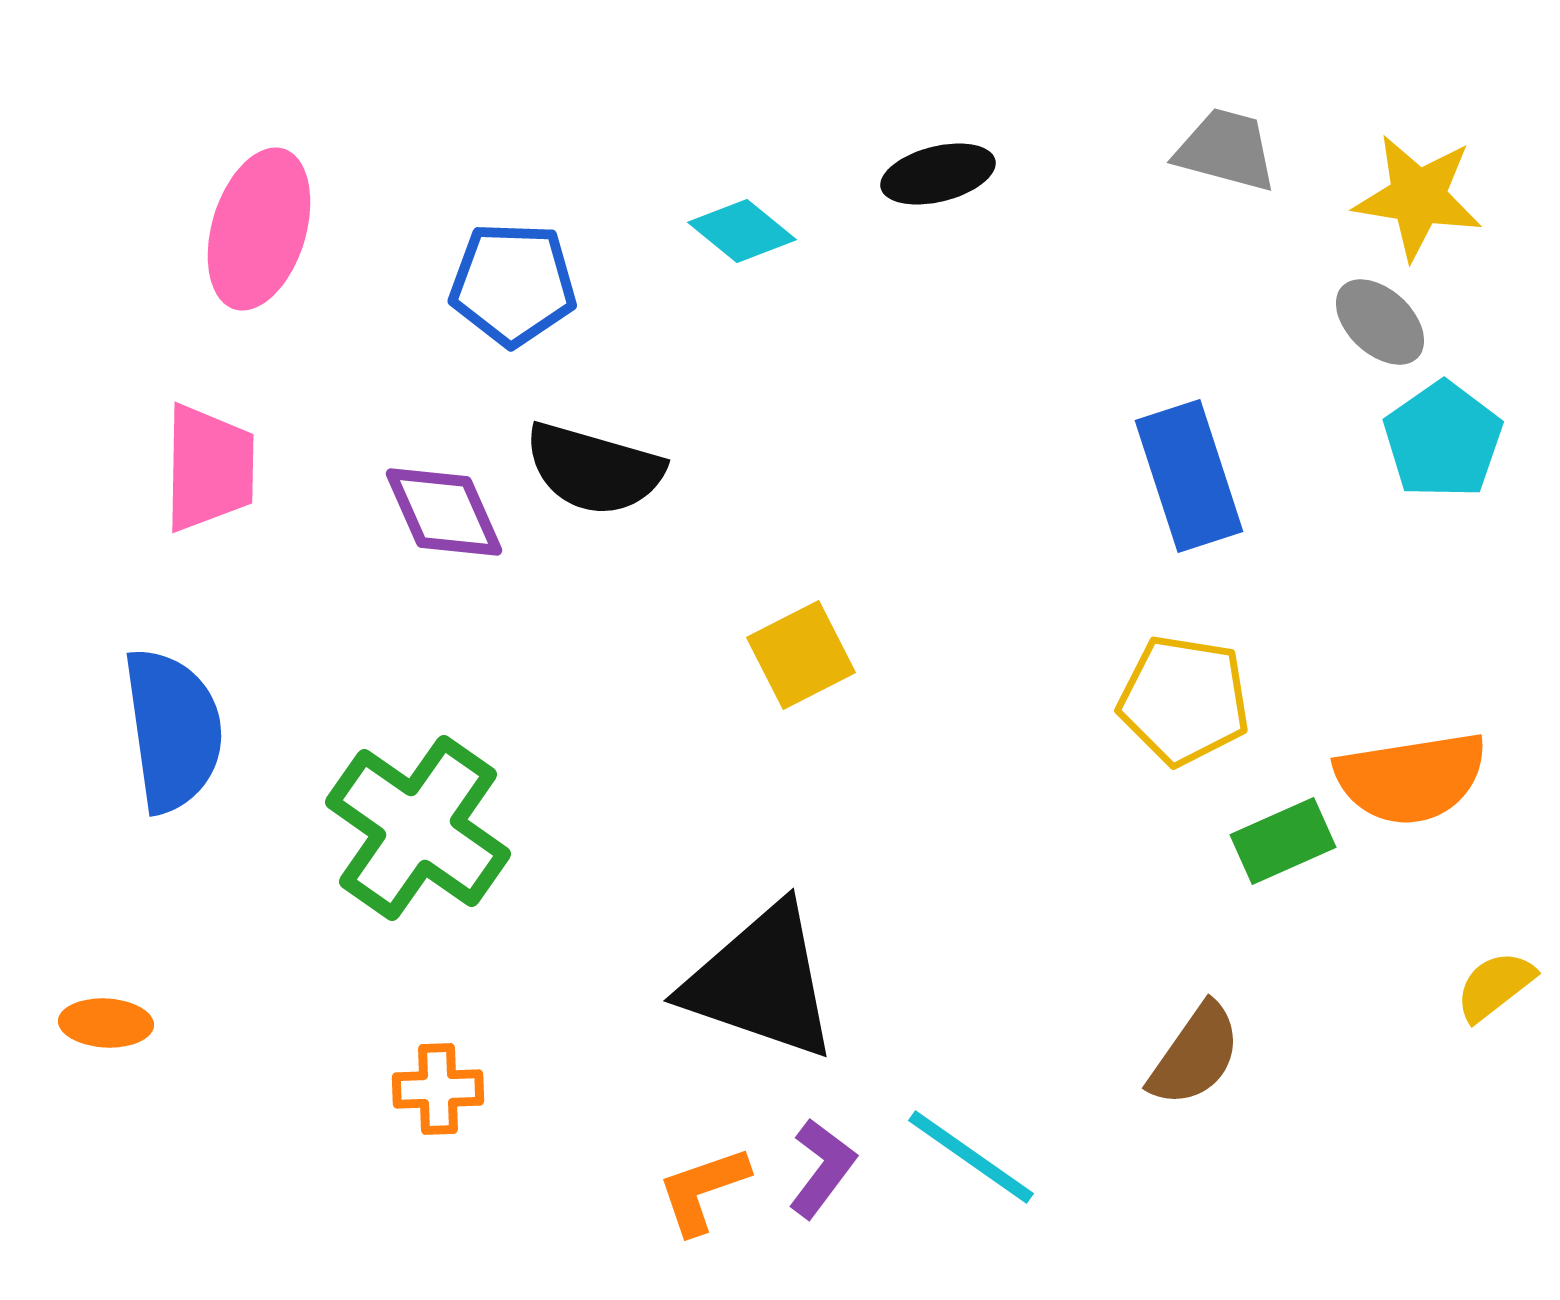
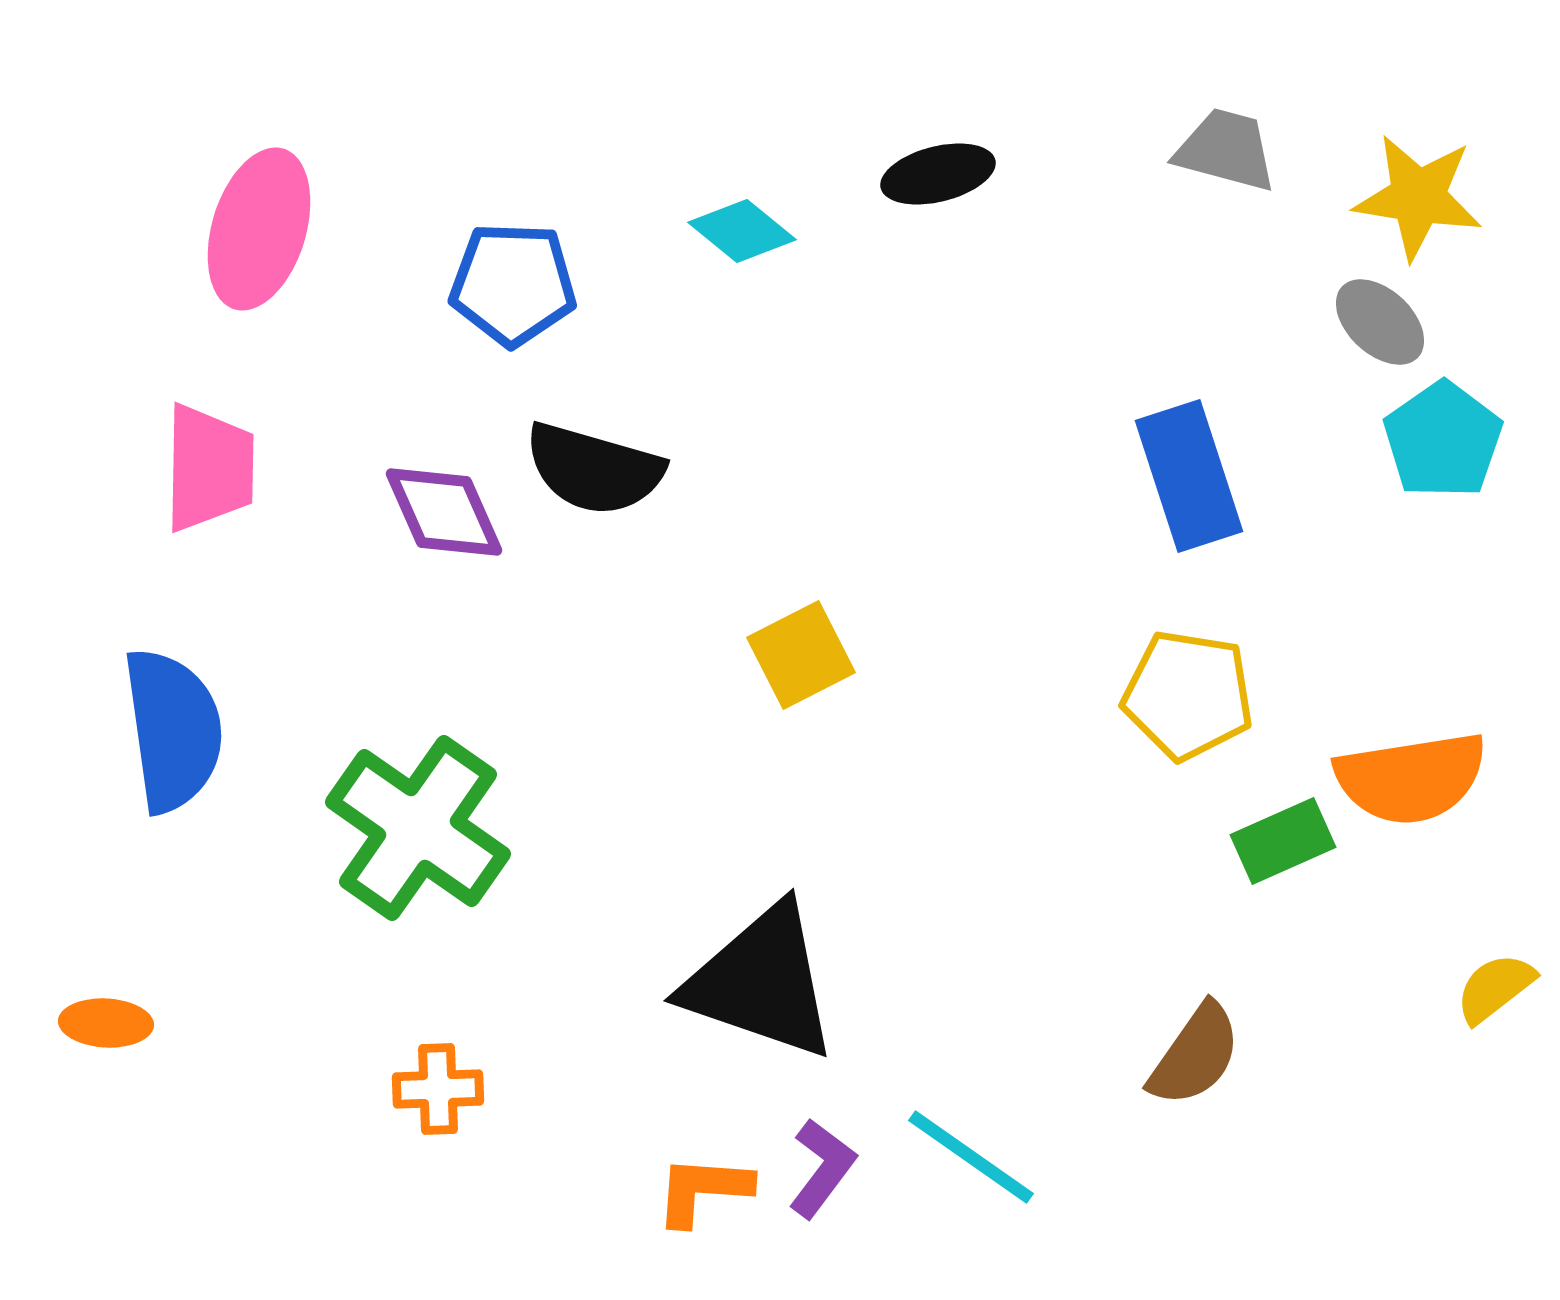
yellow pentagon: moved 4 px right, 5 px up
yellow semicircle: moved 2 px down
orange L-shape: rotated 23 degrees clockwise
